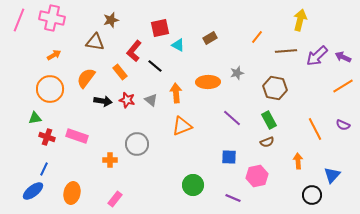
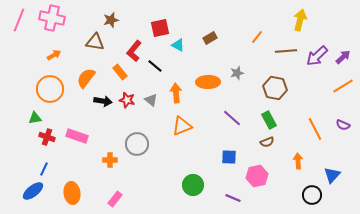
purple arrow at (343, 57): rotated 112 degrees clockwise
orange ellipse at (72, 193): rotated 20 degrees counterclockwise
